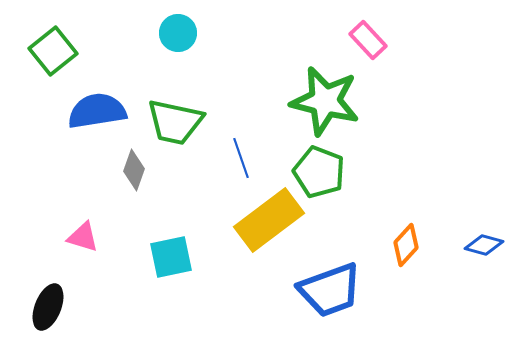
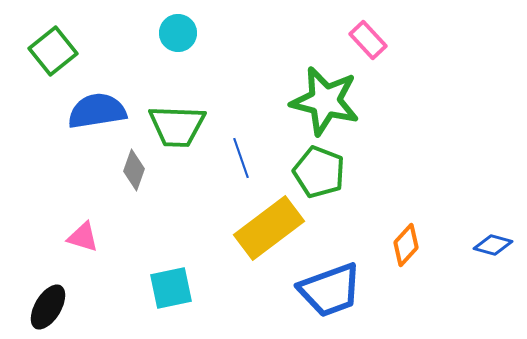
green trapezoid: moved 2 px right, 4 px down; rotated 10 degrees counterclockwise
yellow rectangle: moved 8 px down
blue diamond: moved 9 px right
cyan square: moved 31 px down
black ellipse: rotated 9 degrees clockwise
